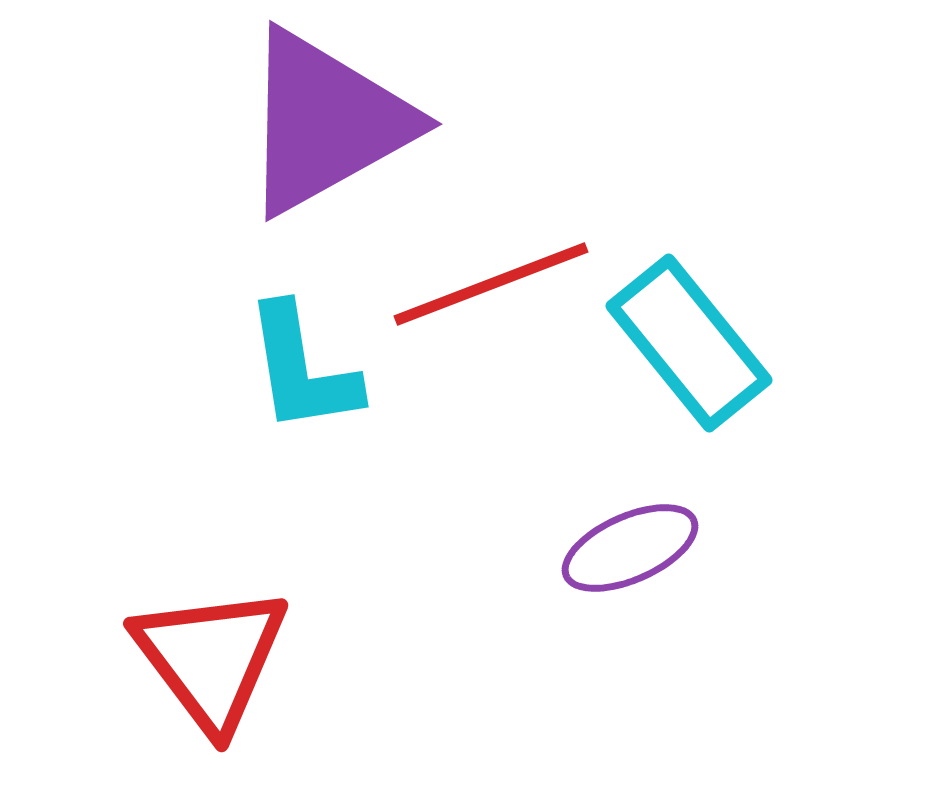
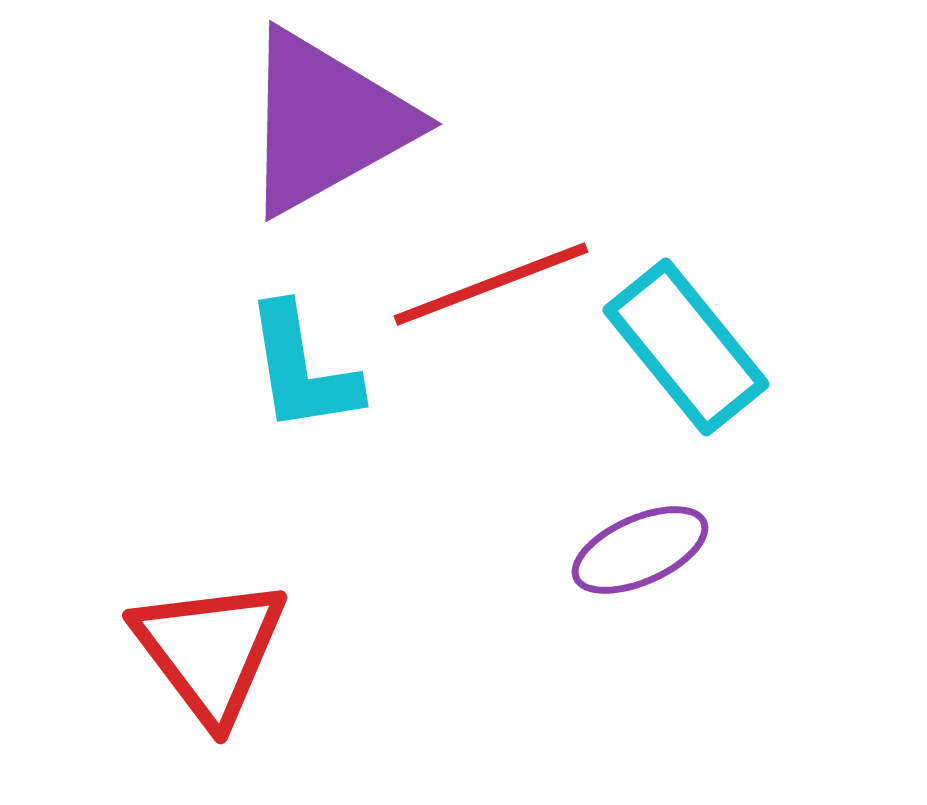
cyan rectangle: moved 3 px left, 4 px down
purple ellipse: moved 10 px right, 2 px down
red triangle: moved 1 px left, 8 px up
